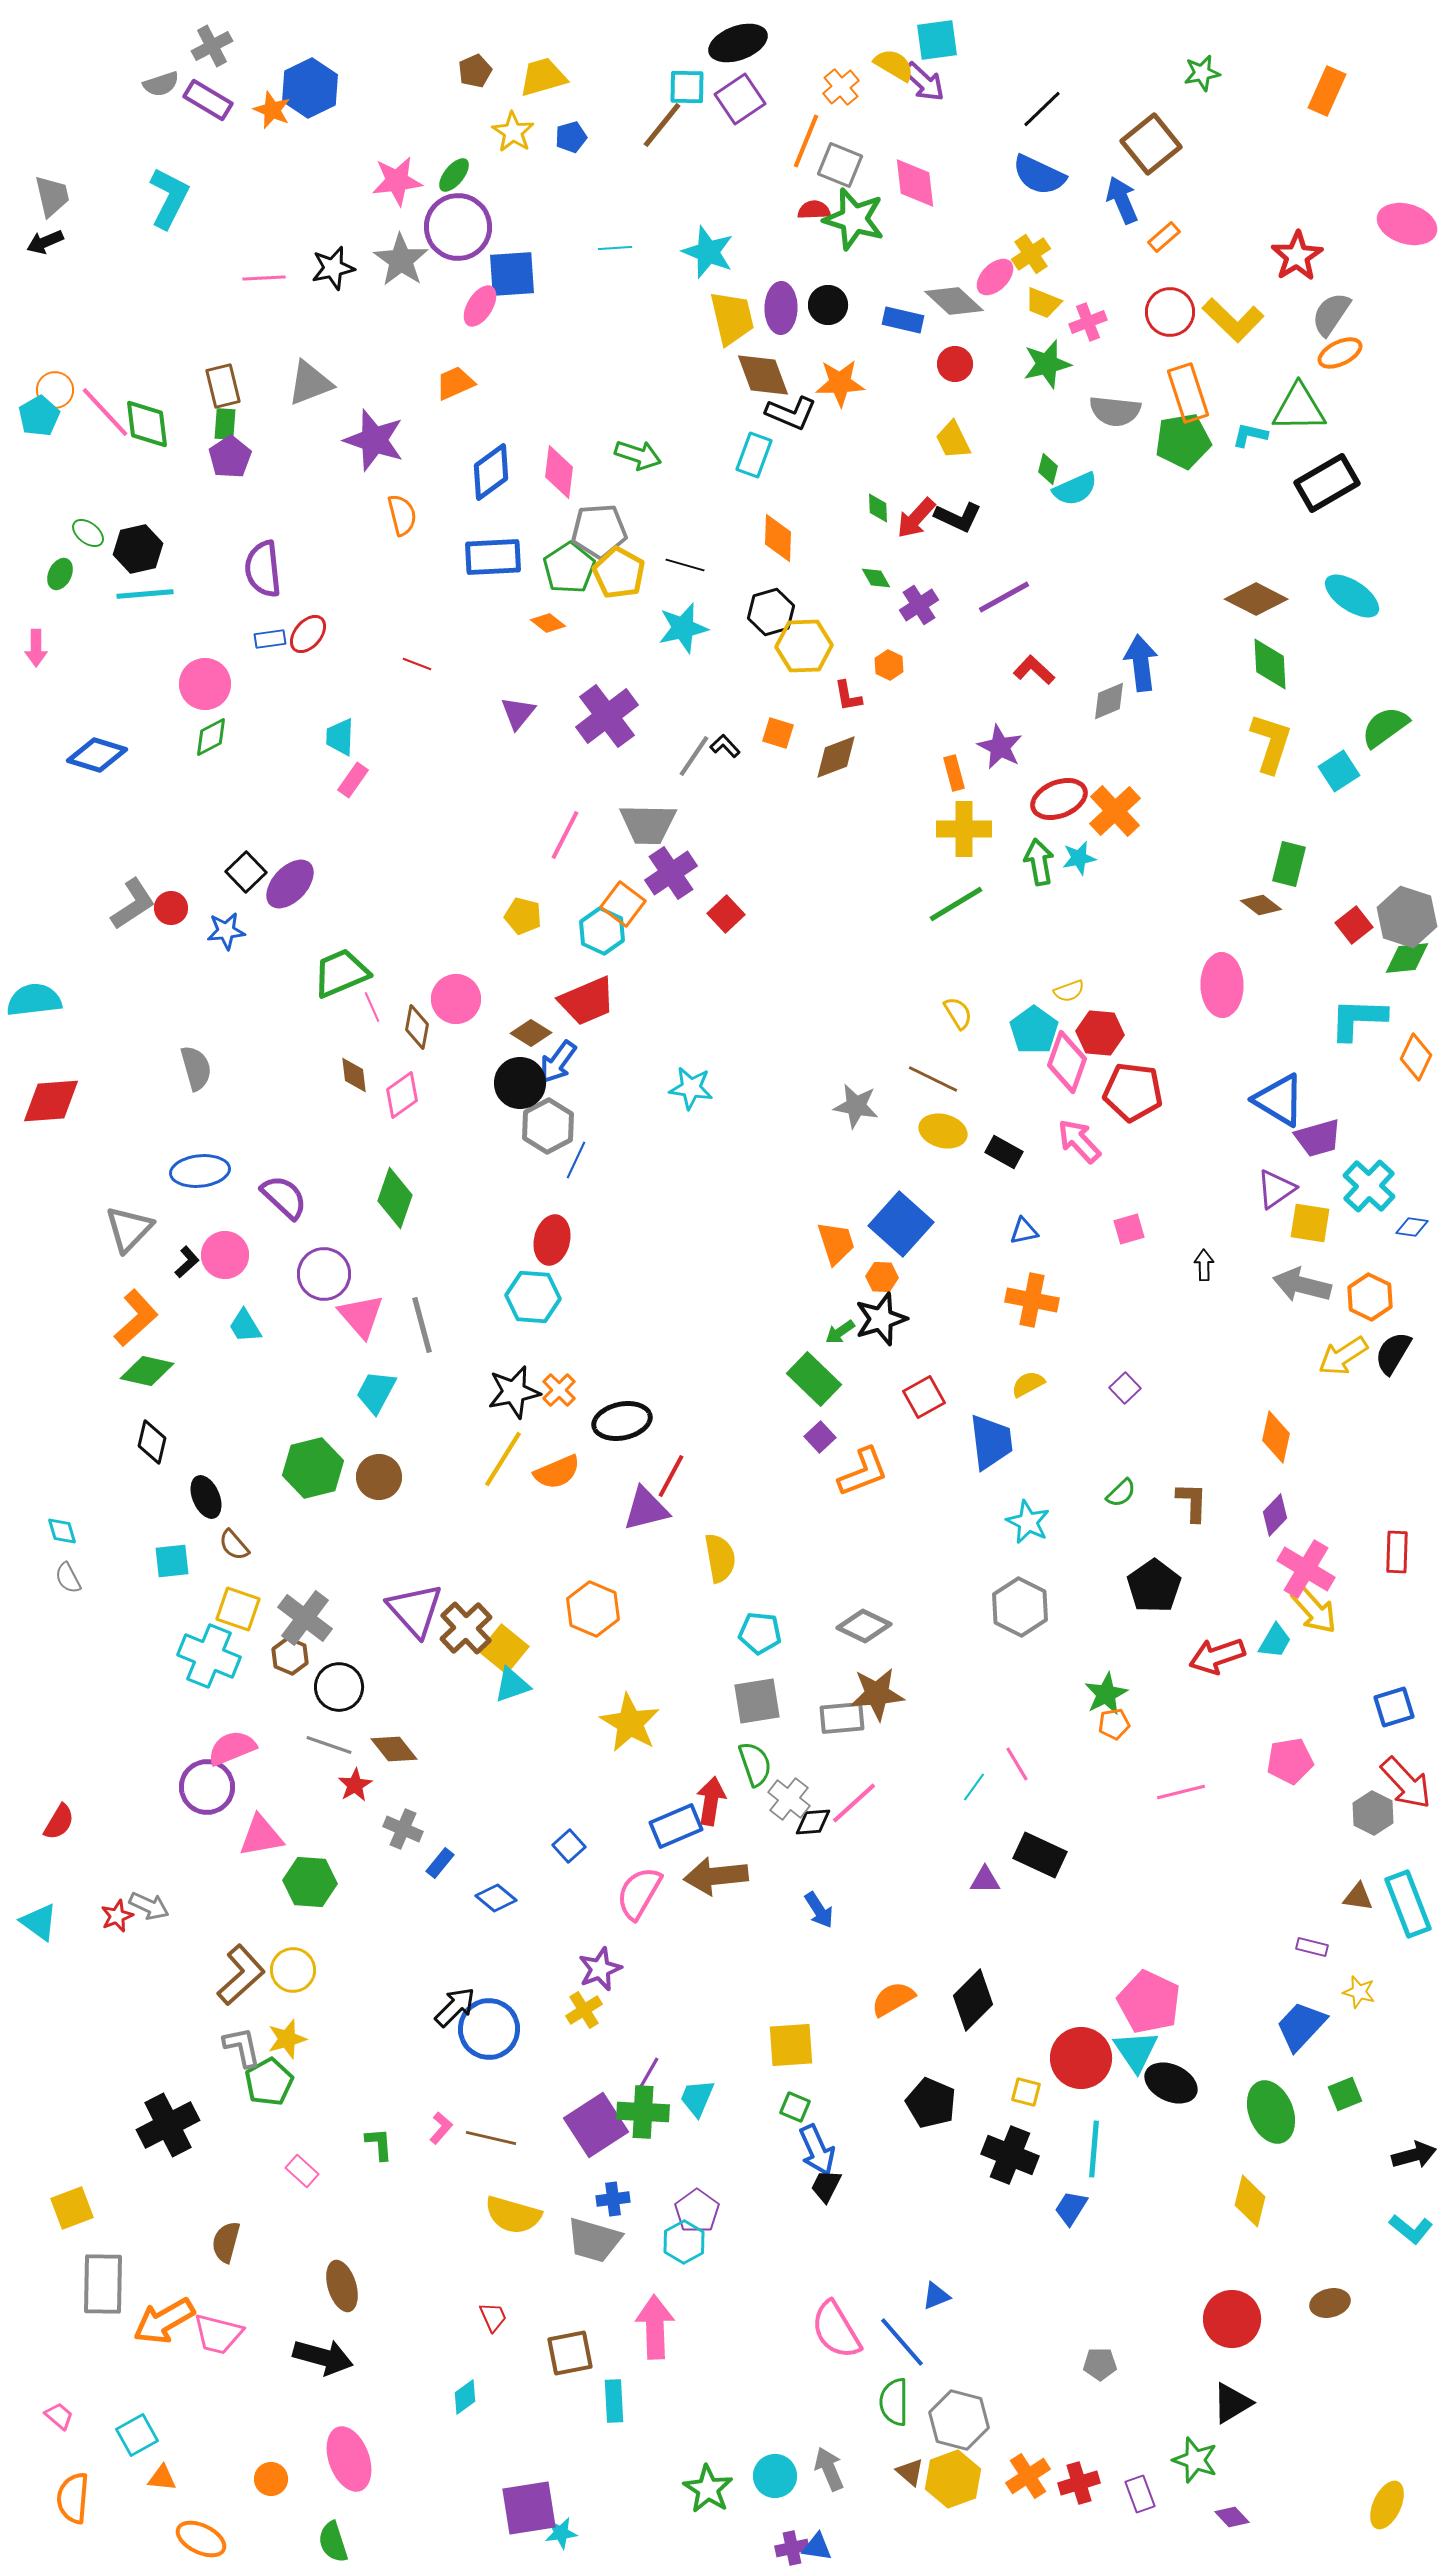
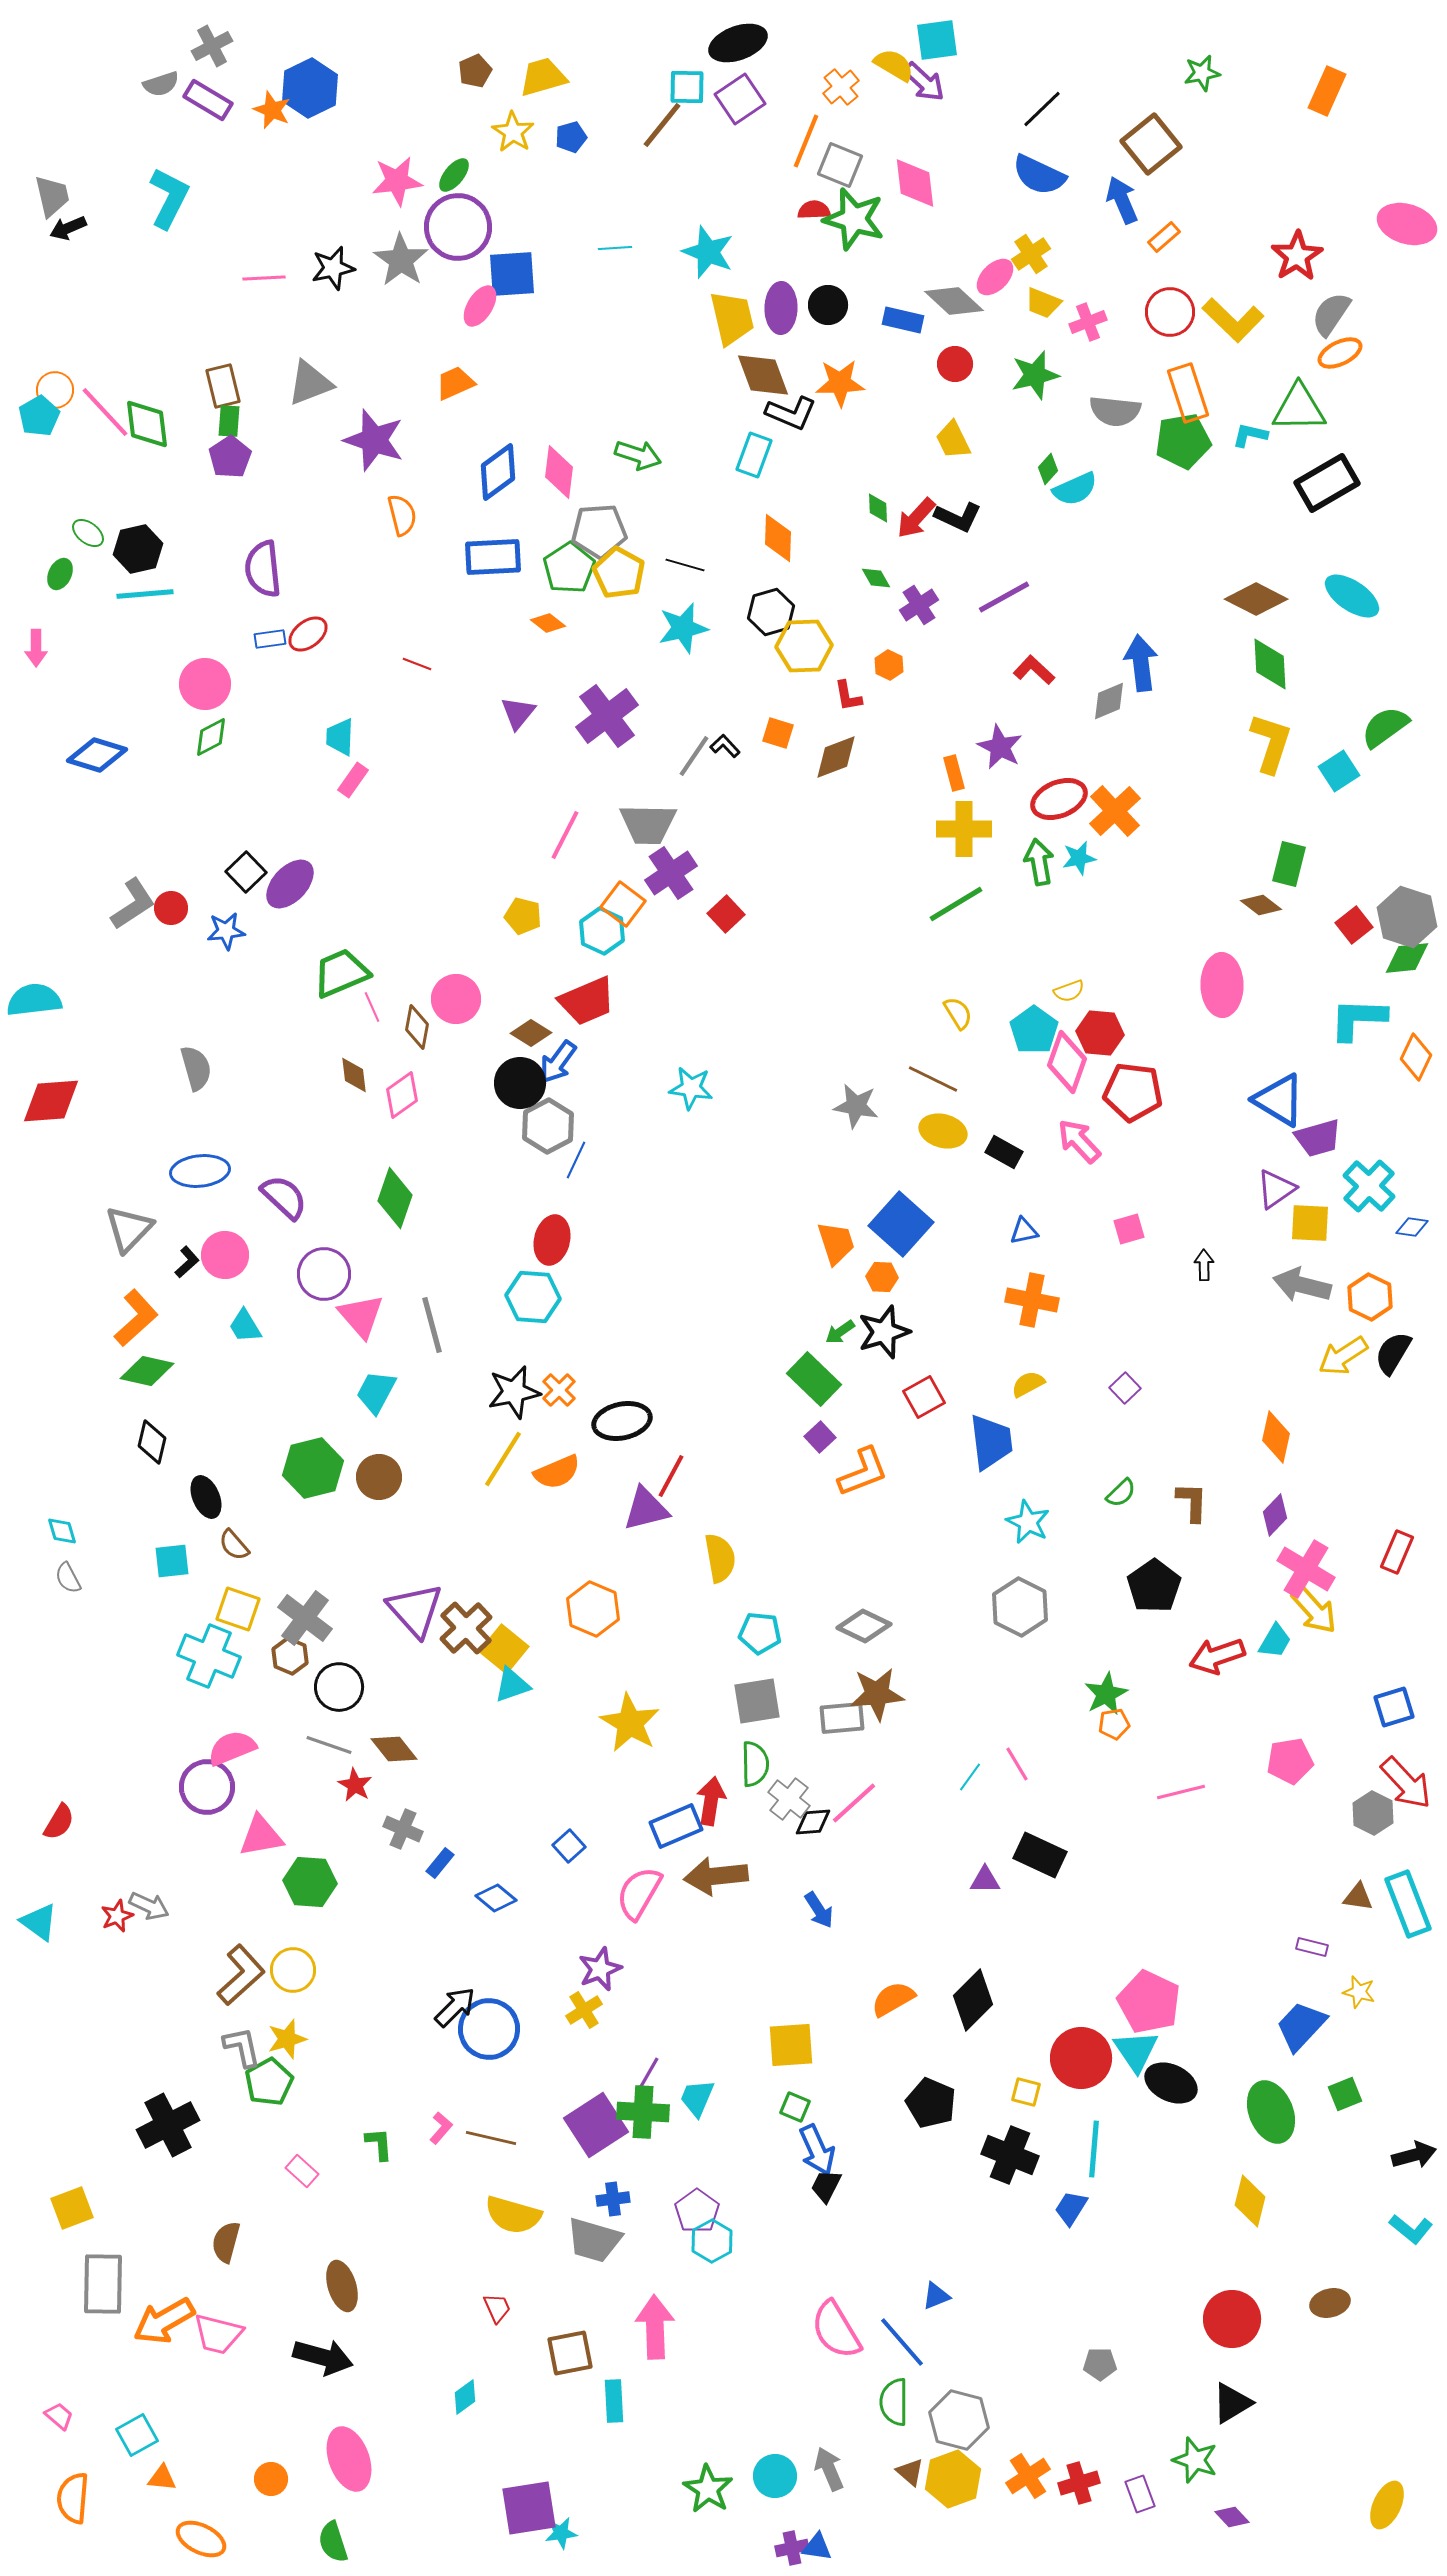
black arrow at (45, 242): moved 23 px right, 14 px up
green star at (1047, 364): moved 12 px left, 11 px down
green rectangle at (225, 424): moved 4 px right, 3 px up
green diamond at (1048, 469): rotated 28 degrees clockwise
blue diamond at (491, 472): moved 7 px right
red ellipse at (308, 634): rotated 12 degrees clockwise
yellow square at (1310, 1223): rotated 6 degrees counterclockwise
black star at (881, 1319): moved 3 px right, 13 px down
gray line at (422, 1325): moved 10 px right
red rectangle at (1397, 1552): rotated 21 degrees clockwise
green semicircle at (755, 1764): rotated 18 degrees clockwise
red star at (355, 1785): rotated 12 degrees counterclockwise
cyan line at (974, 1787): moved 4 px left, 10 px up
cyan hexagon at (684, 2242): moved 28 px right, 1 px up
red trapezoid at (493, 2317): moved 4 px right, 9 px up
